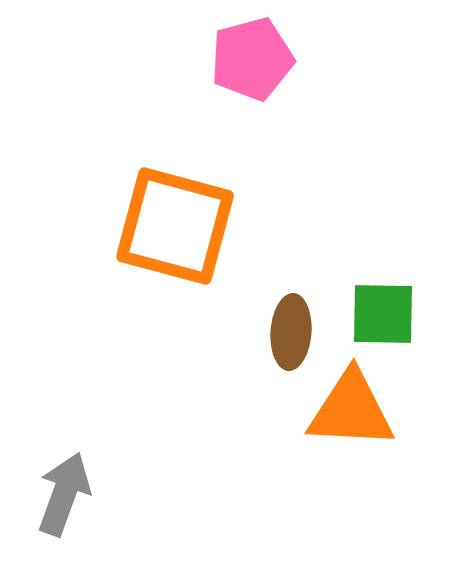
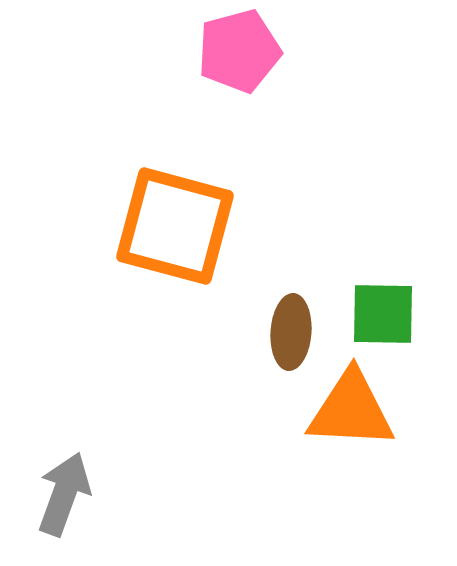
pink pentagon: moved 13 px left, 8 px up
